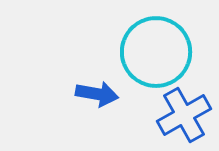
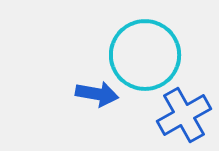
cyan circle: moved 11 px left, 3 px down
